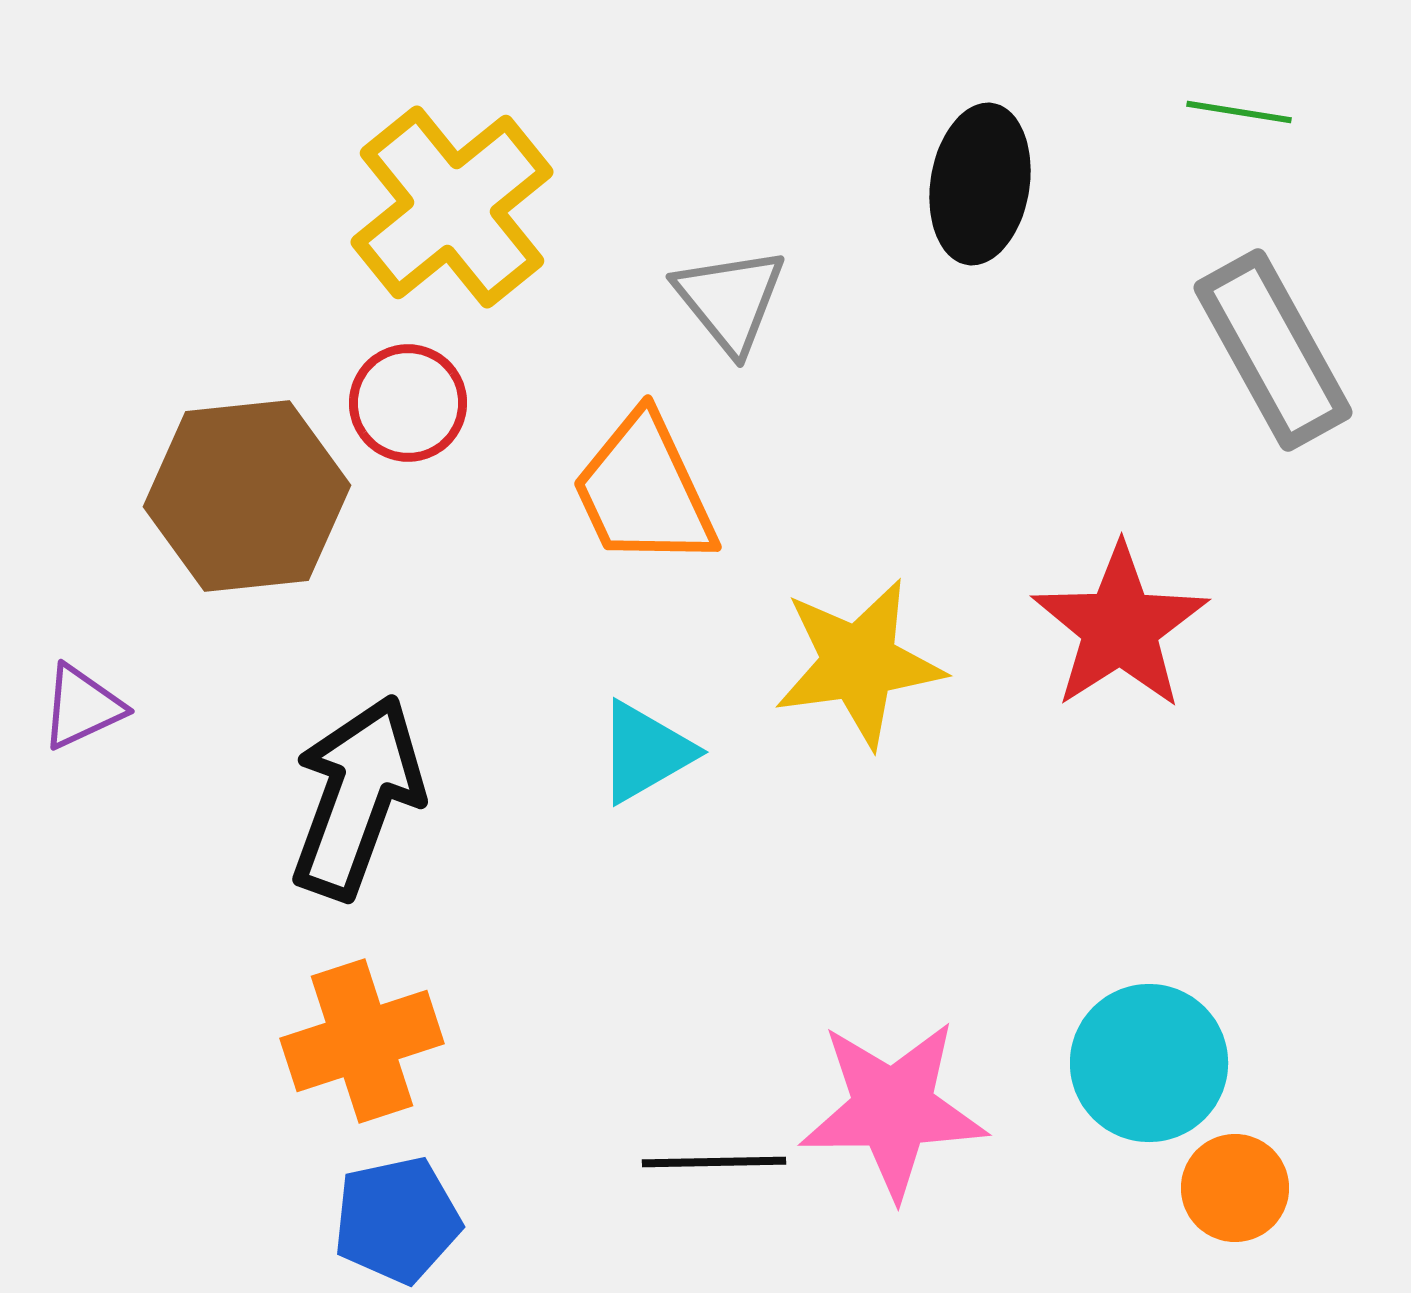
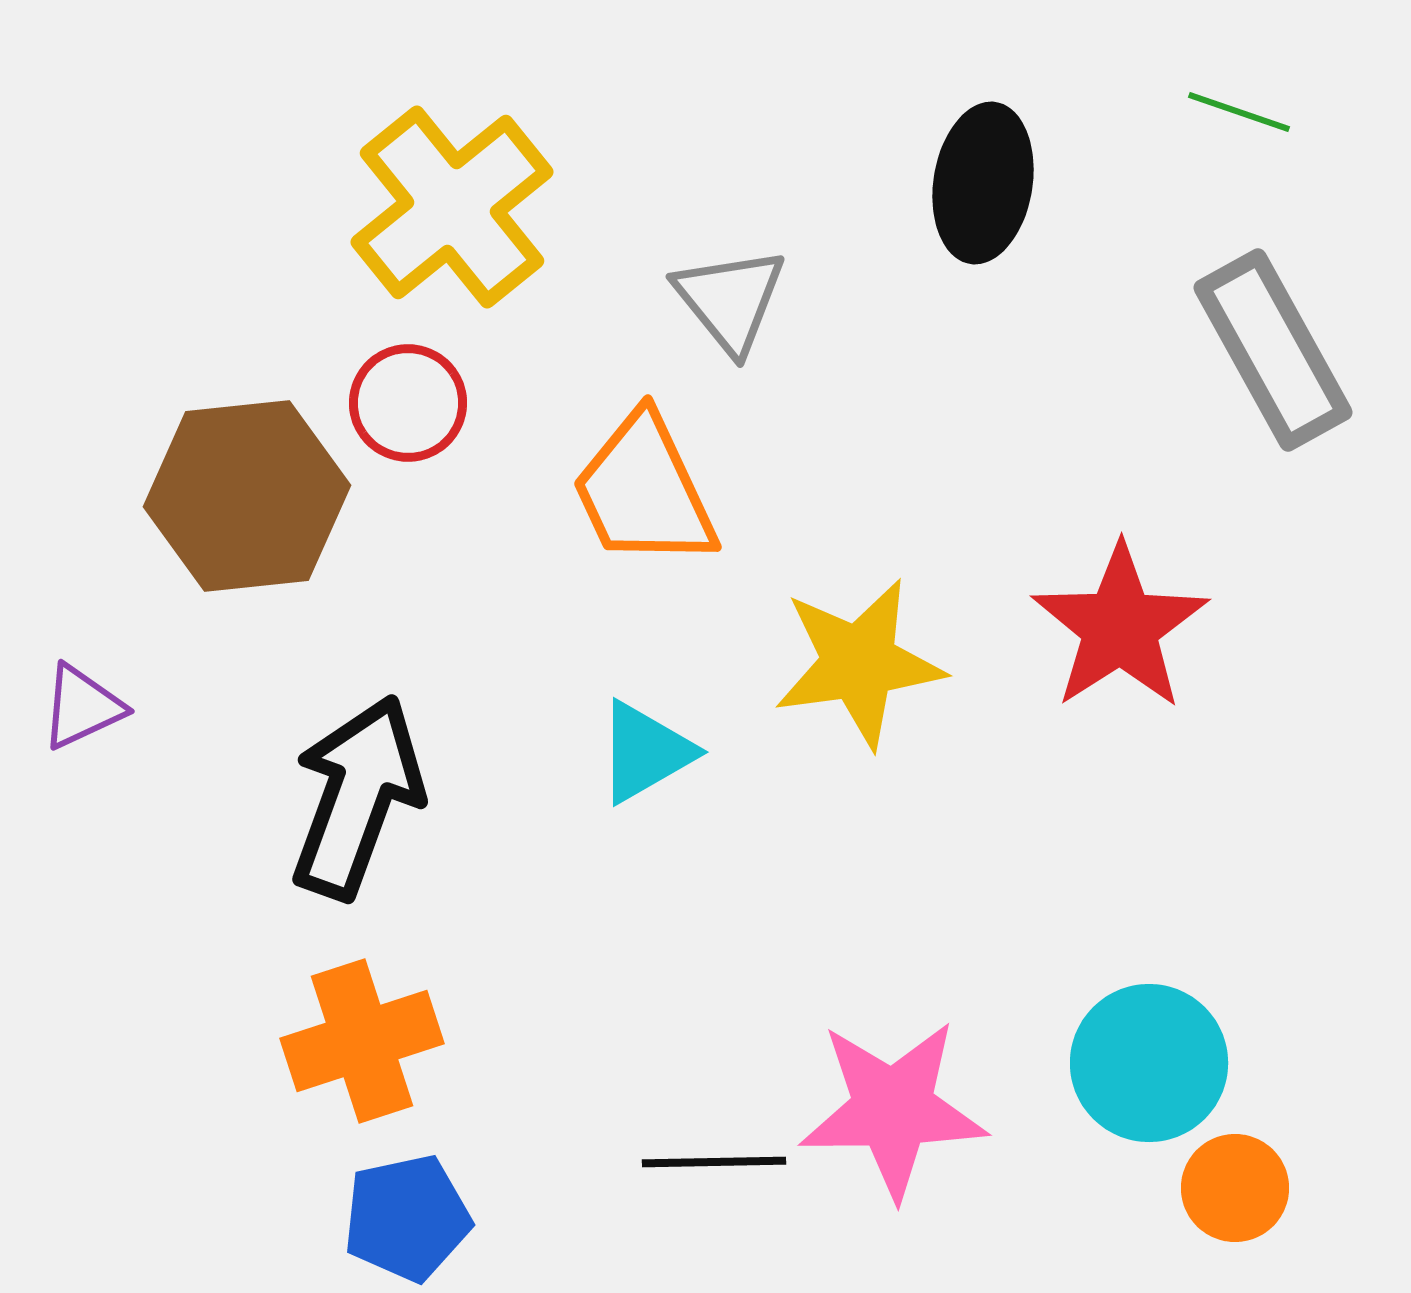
green line: rotated 10 degrees clockwise
black ellipse: moved 3 px right, 1 px up
blue pentagon: moved 10 px right, 2 px up
